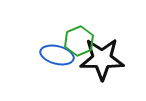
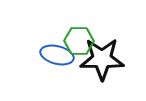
green hexagon: rotated 24 degrees clockwise
